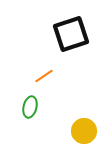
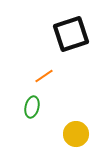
green ellipse: moved 2 px right
yellow circle: moved 8 px left, 3 px down
